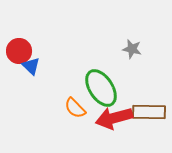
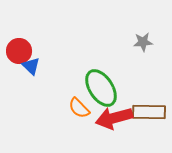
gray star: moved 11 px right, 7 px up; rotated 18 degrees counterclockwise
orange semicircle: moved 4 px right
